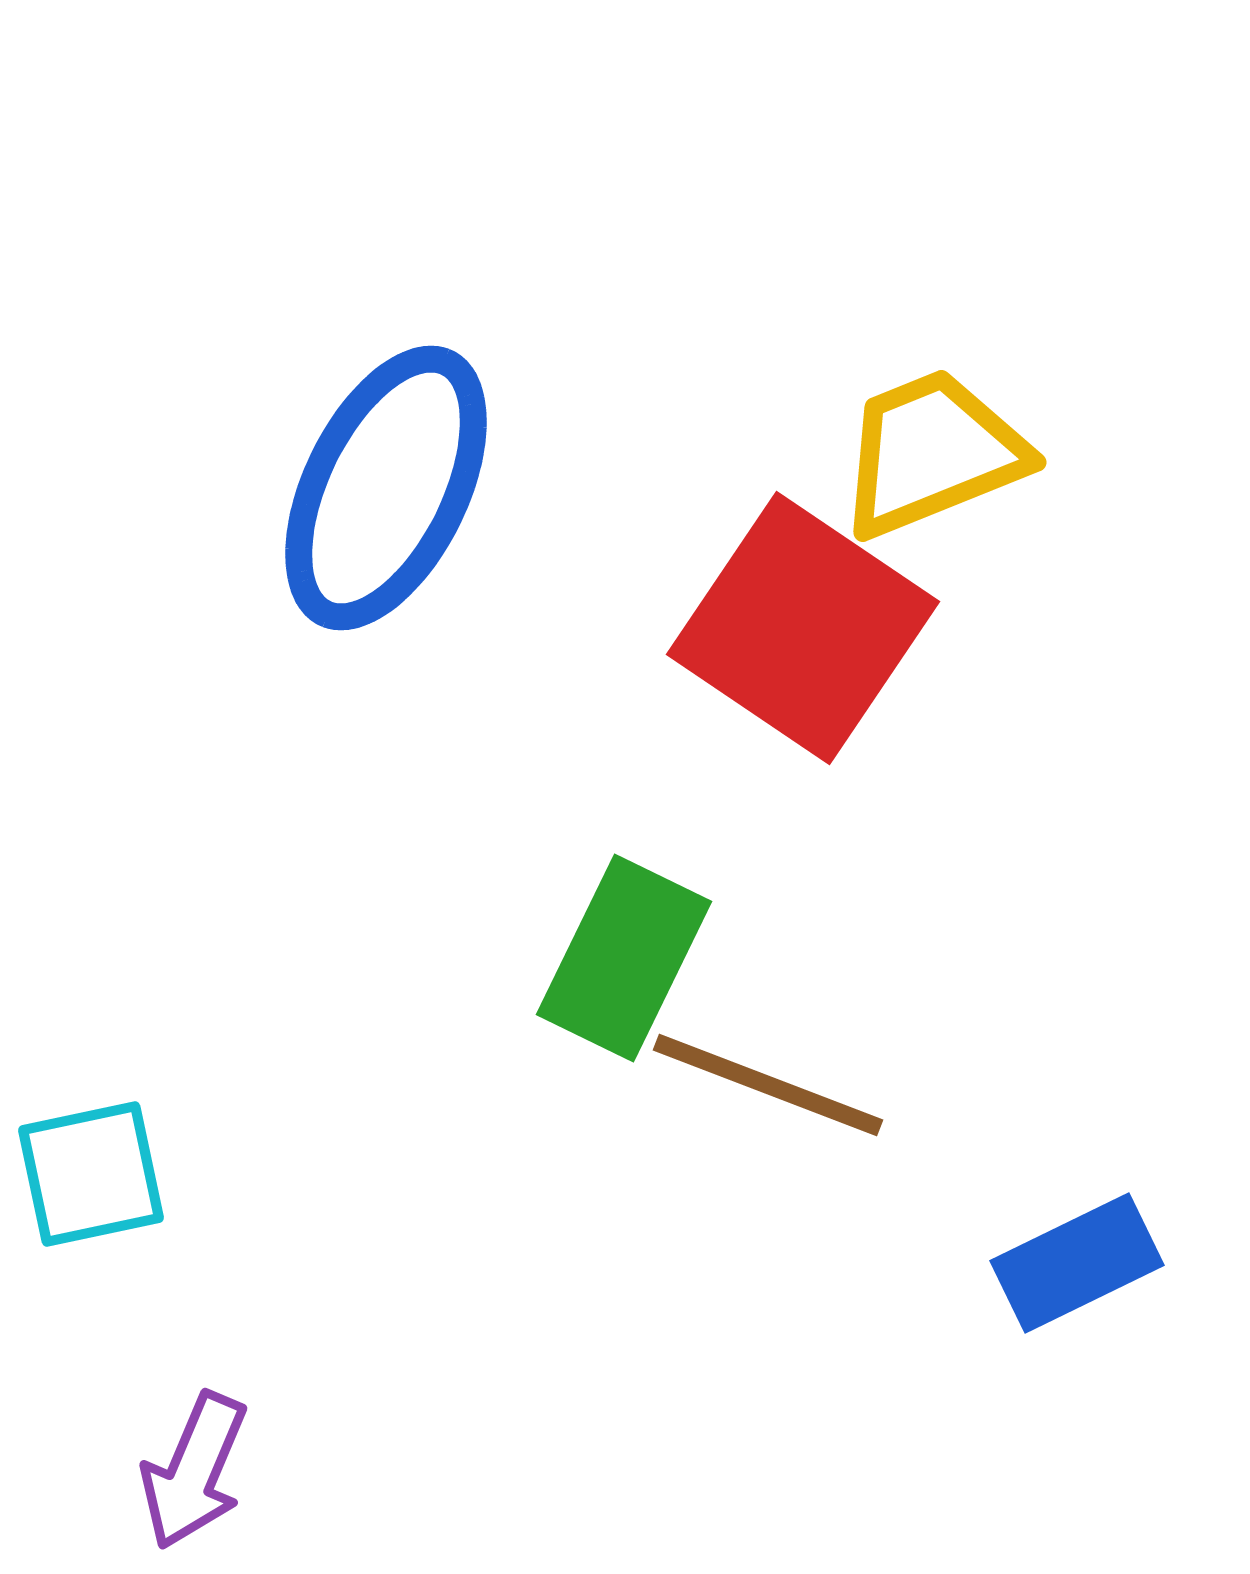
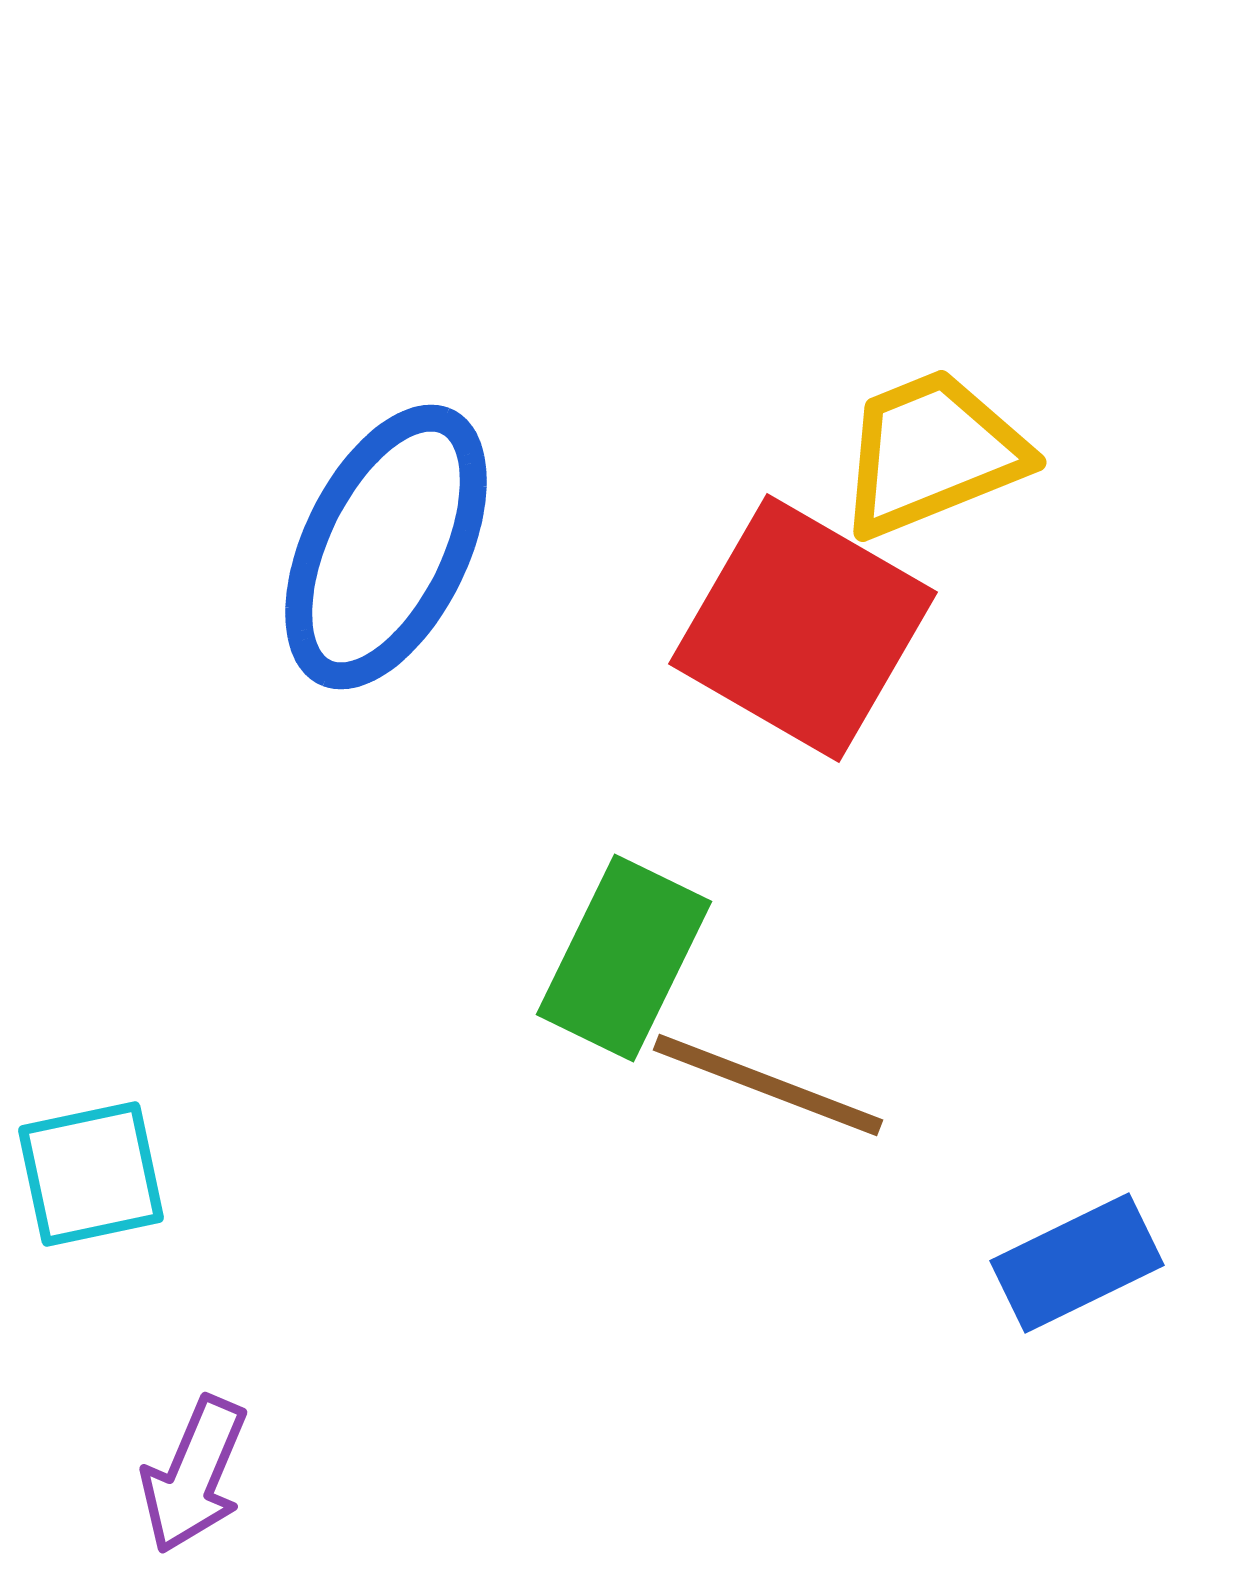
blue ellipse: moved 59 px down
red square: rotated 4 degrees counterclockwise
purple arrow: moved 4 px down
